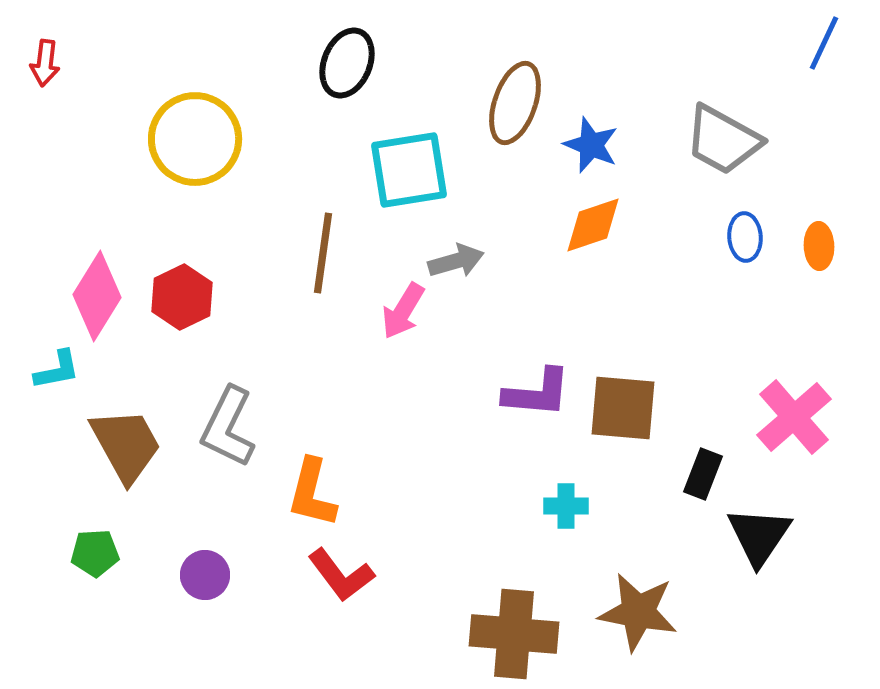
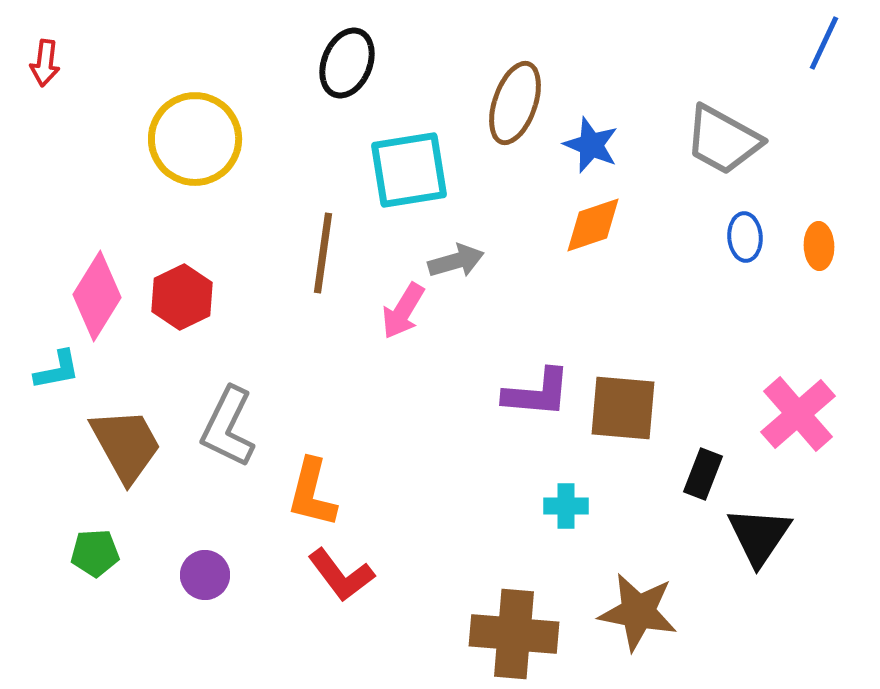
pink cross: moved 4 px right, 3 px up
